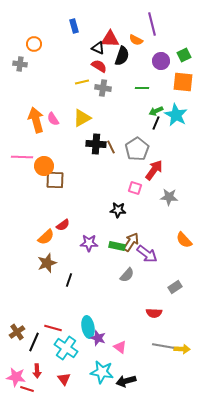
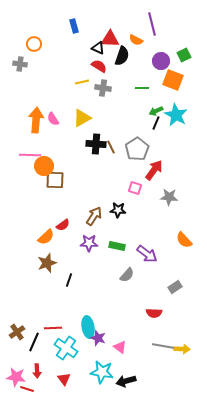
orange square at (183, 82): moved 10 px left, 2 px up; rotated 15 degrees clockwise
orange arrow at (36, 120): rotated 20 degrees clockwise
pink line at (22, 157): moved 8 px right, 2 px up
brown arrow at (131, 242): moved 37 px left, 26 px up
red line at (53, 328): rotated 18 degrees counterclockwise
